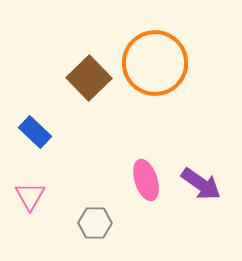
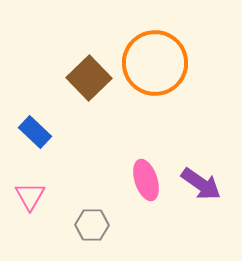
gray hexagon: moved 3 px left, 2 px down
